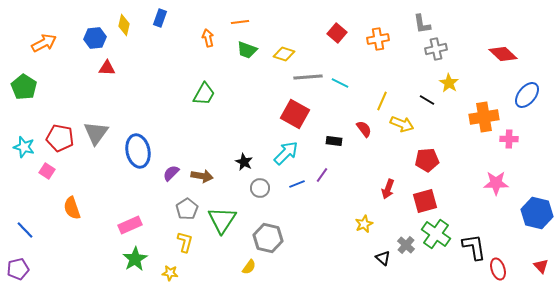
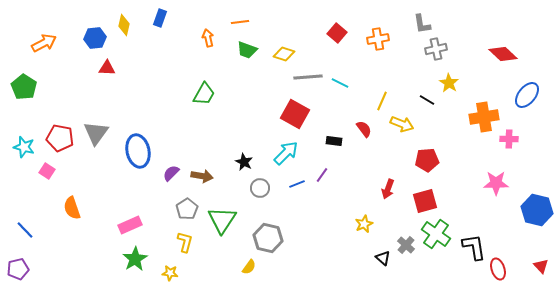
blue hexagon at (537, 213): moved 3 px up
